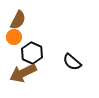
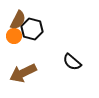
orange circle: moved 1 px up
black hexagon: moved 24 px up; rotated 10 degrees counterclockwise
